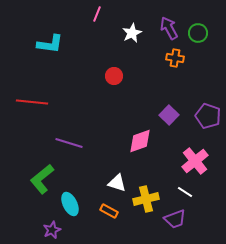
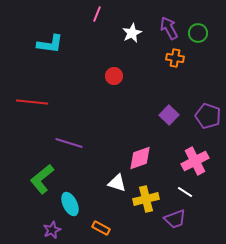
pink diamond: moved 17 px down
pink cross: rotated 12 degrees clockwise
orange rectangle: moved 8 px left, 17 px down
